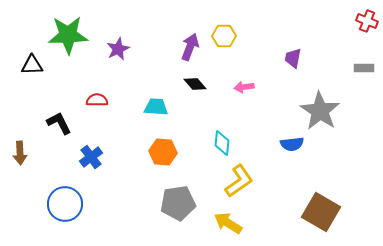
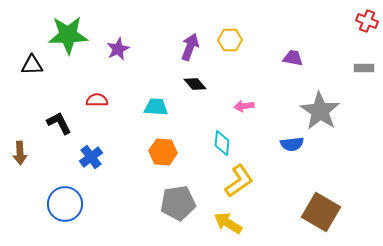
yellow hexagon: moved 6 px right, 4 px down
purple trapezoid: rotated 90 degrees clockwise
pink arrow: moved 19 px down
